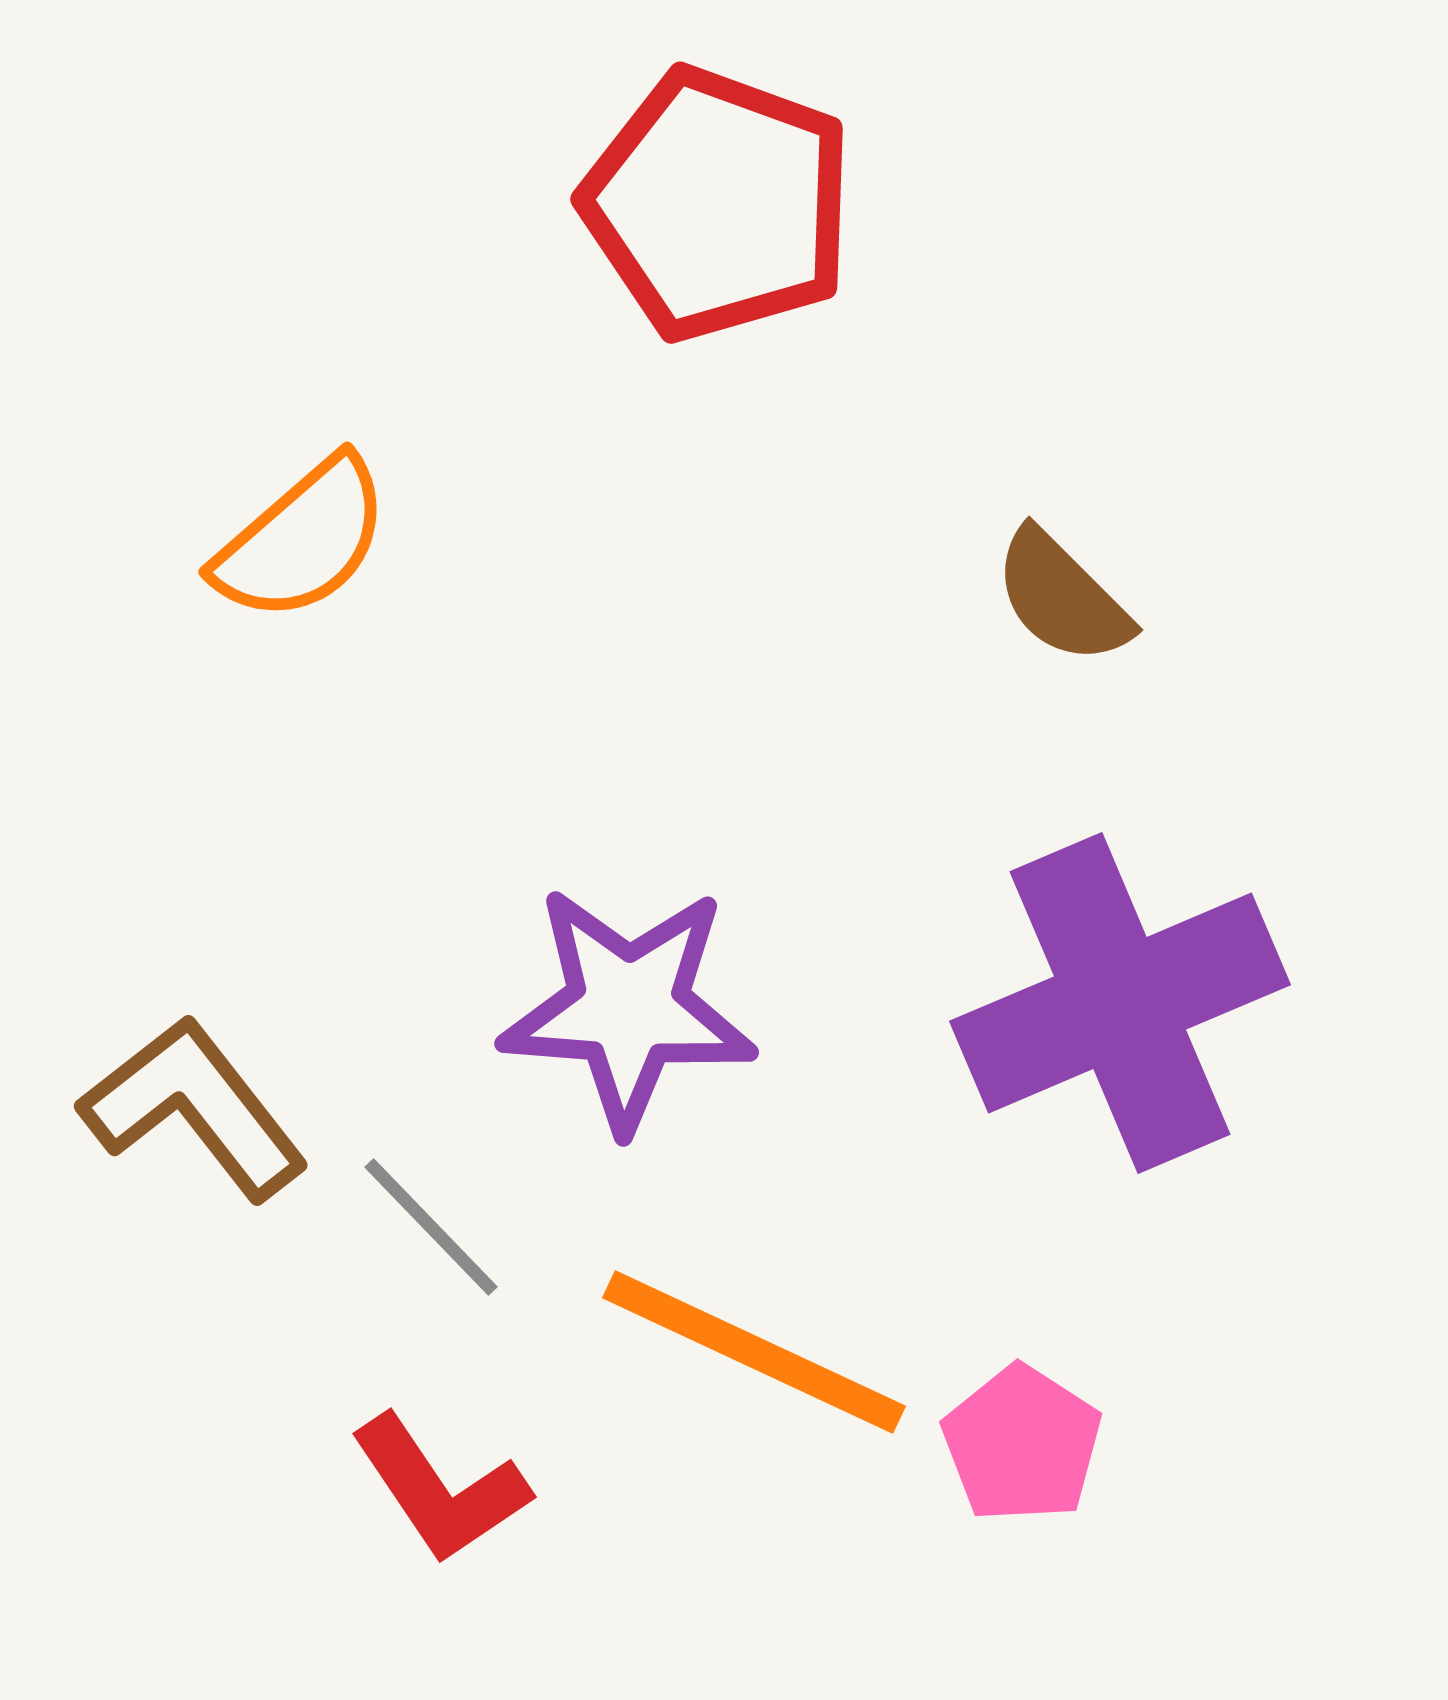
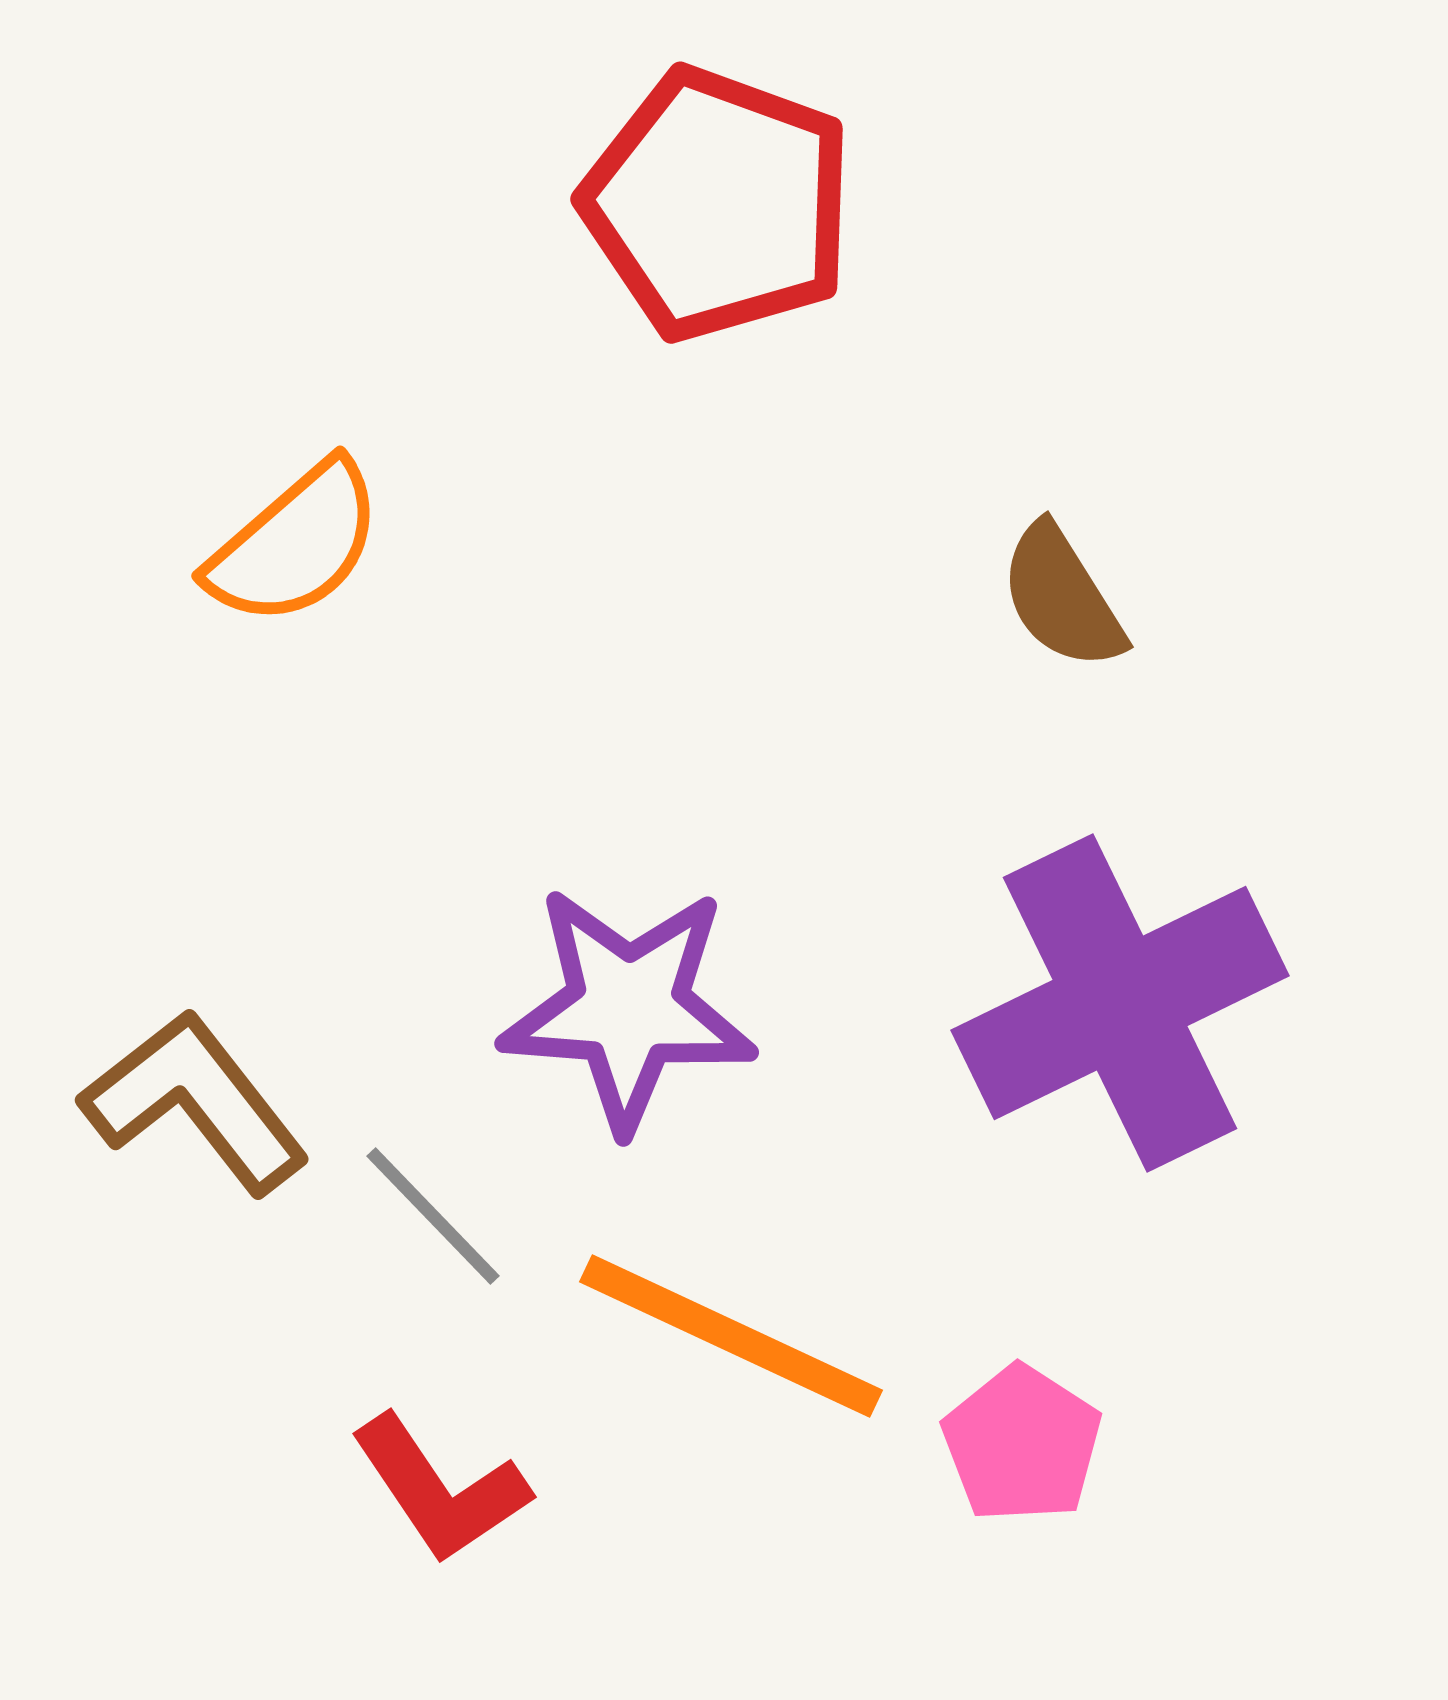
orange semicircle: moved 7 px left, 4 px down
brown semicircle: rotated 13 degrees clockwise
purple cross: rotated 3 degrees counterclockwise
brown L-shape: moved 1 px right, 6 px up
gray line: moved 2 px right, 11 px up
orange line: moved 23 px left, 16 px up
